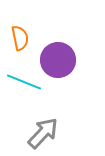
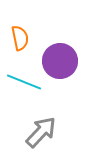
purple circle: moved 2 px right, 1 px down
gray arrow: moved 2 px left, 1 px up
